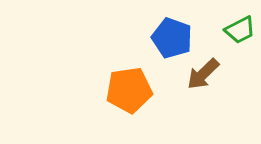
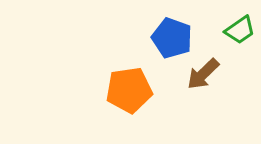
green trapezoid: rotated 8 degrees counterclockwise
